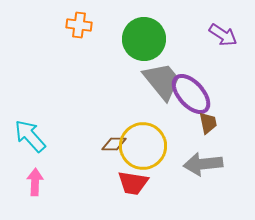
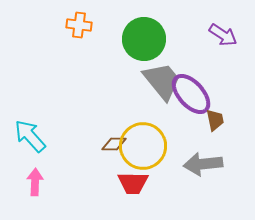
brown trapezoid: moved 7 px right, 3 px up
red trapezoid: rotated 8 degrees counterclockwise
